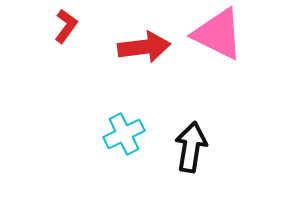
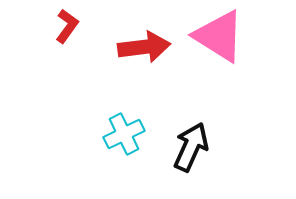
red L-shape: moved 1 px right
pink triangle: moved 1 px right, 2 px down; rotated 6 degrees clockwise
black arrow: rotated 15 degrees clockwise
